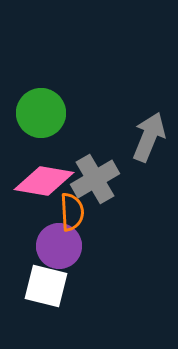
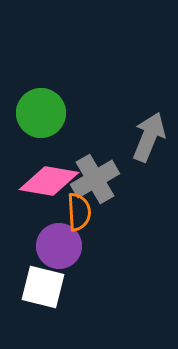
pink diamond: moved 5 px right
orange semicircle: moved 7 px right
white square: moved 3 px left, 1 px down
